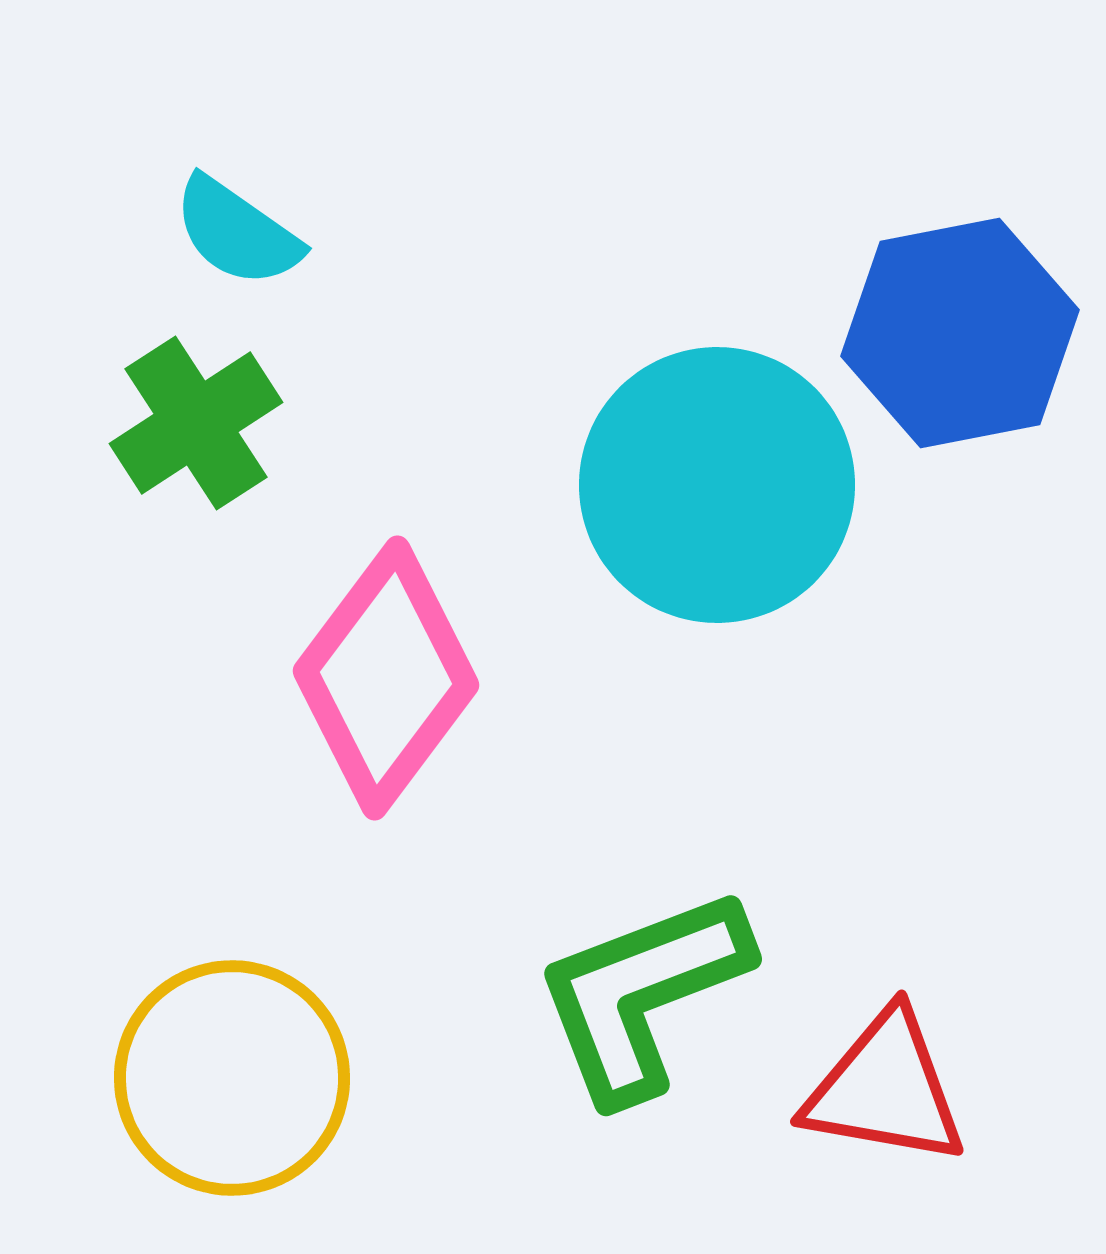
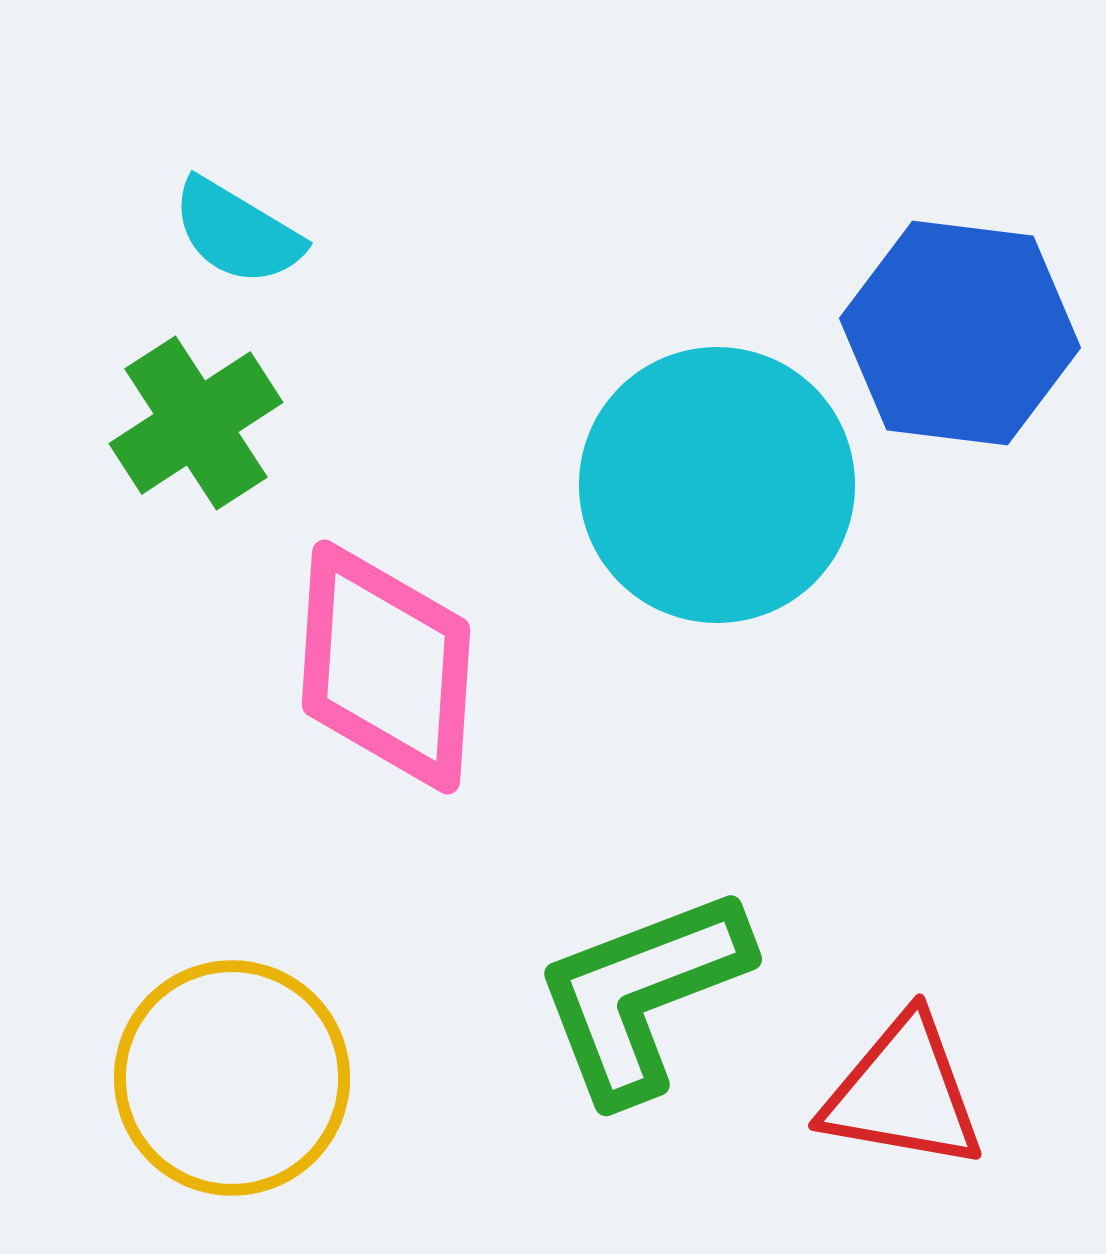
cyan semicircle: rotated 4 degrees counterclockwise
blue hexagon: rotated 18 degrees clockwise
pink diamond: moved 11 px up; rotated 33 degrees counterclockwise
red triangle: moved 18 px right, 4 px down
